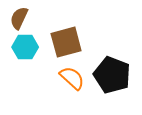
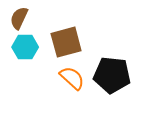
black pentagon: rotated 15 degrees counterclockwise
